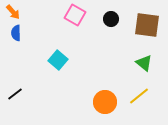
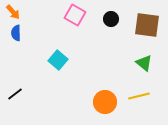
yellow line: rotated 25 degrees clockwise
